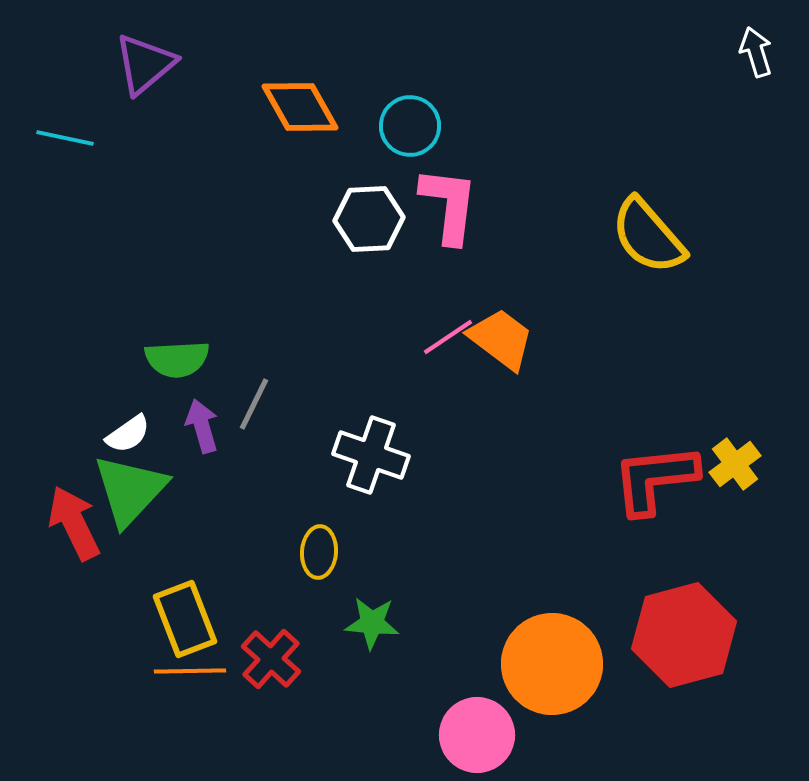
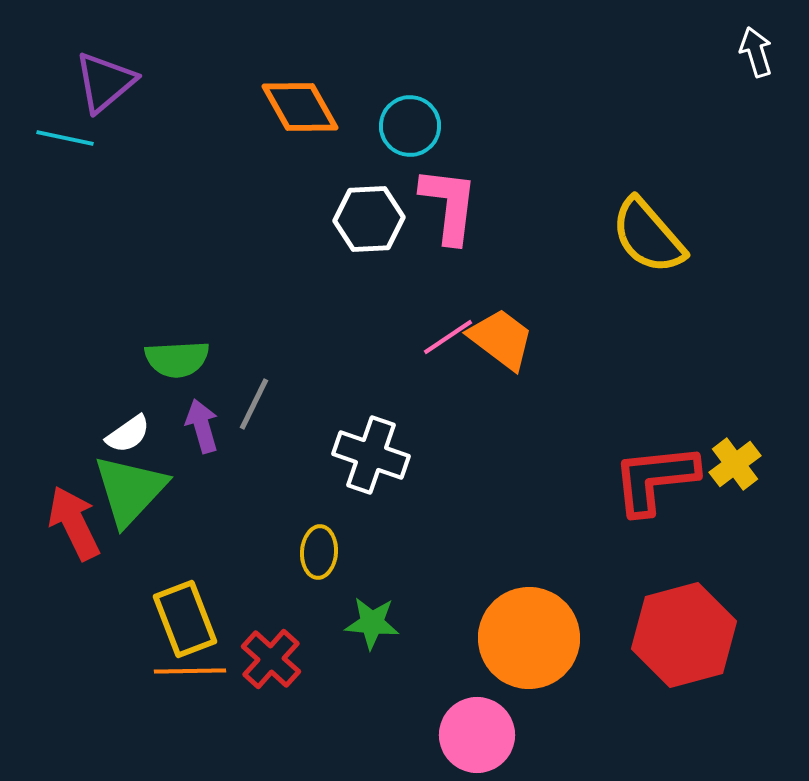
purple triangle: moved 40 px left, 18 px down
orange circle: moved 23 px left, 26 px up
